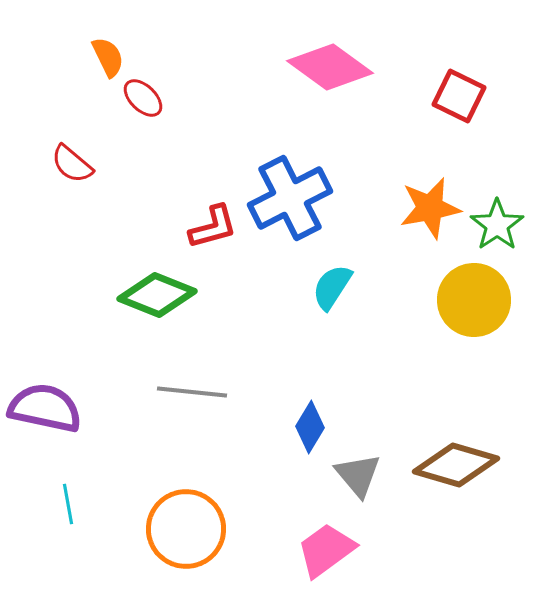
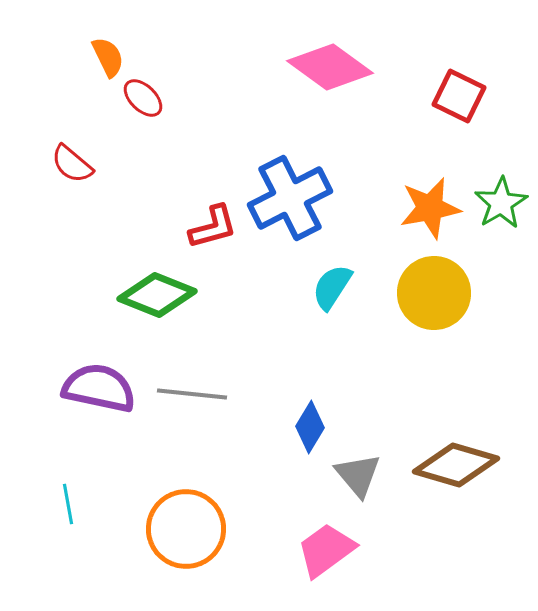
green star: moved 4 px right, 22 px up; rotated 4 degrees clockwise
yellow circle: moved 40 px left, 7 px up
gray line: moved 2 px down
purple semicircle: moved 54 px right, 20 px up
